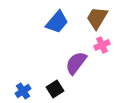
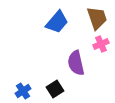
brown trapezoid: rotated 130 degrees clockwise
pink cross: moved 1 px left, 1 px up
purple semicircle: rotated 50 degrees counterclockwise
